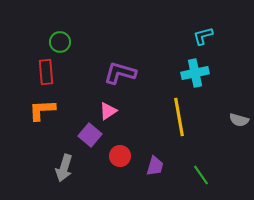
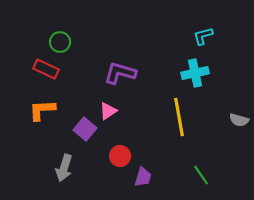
red rectangle: moved 3 px up; rotated 60 degrees counterclockwise
purple square: moved 5 px left, 6 px up
purple trapezoid: moved 12 px left, 11 px down
